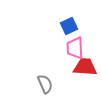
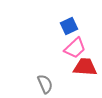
pink trapezoid: rotated 130 degrees counterclockwise
